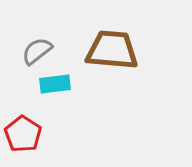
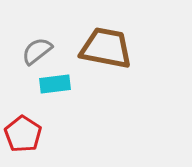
brown trapezoid: moved 6 px left, 2 px up; rotated 6 degrees clockwise
